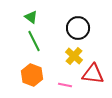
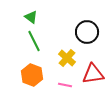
black circle: moved 9 px right, 4 px down
yellow cross: moved 7 px left, 2 px down
red triangle: rotated 15 degrees counterclockwise
